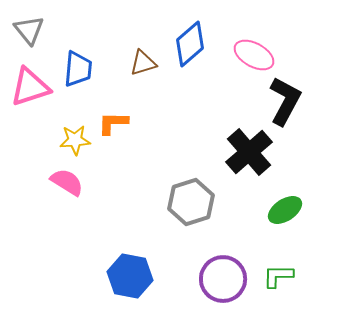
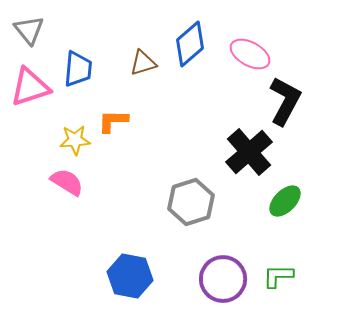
pink ellipse: moved 4 px left, 1 px up
orange L-shape: moved 2 px up
green ellipse: moved 9 px up; rotated 12 degrees counterclockwise
